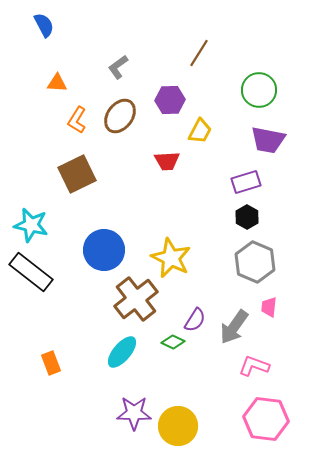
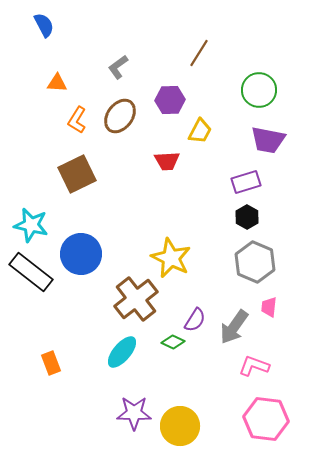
blue circle: moved 23 px left, 4 px down
yellow circle: moved 2 px right
